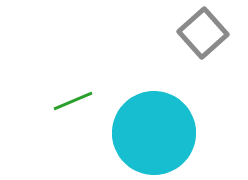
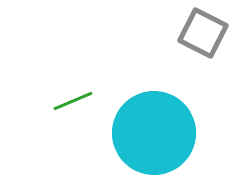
gray square: rotated 21 degrees counterclockwise
